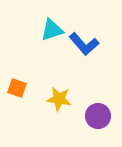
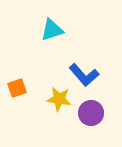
blue L-shape: moved 31 px down
orange square: rotated 36 degrees counterclockwise
purple circle: moved 7 px left, 3 px up
